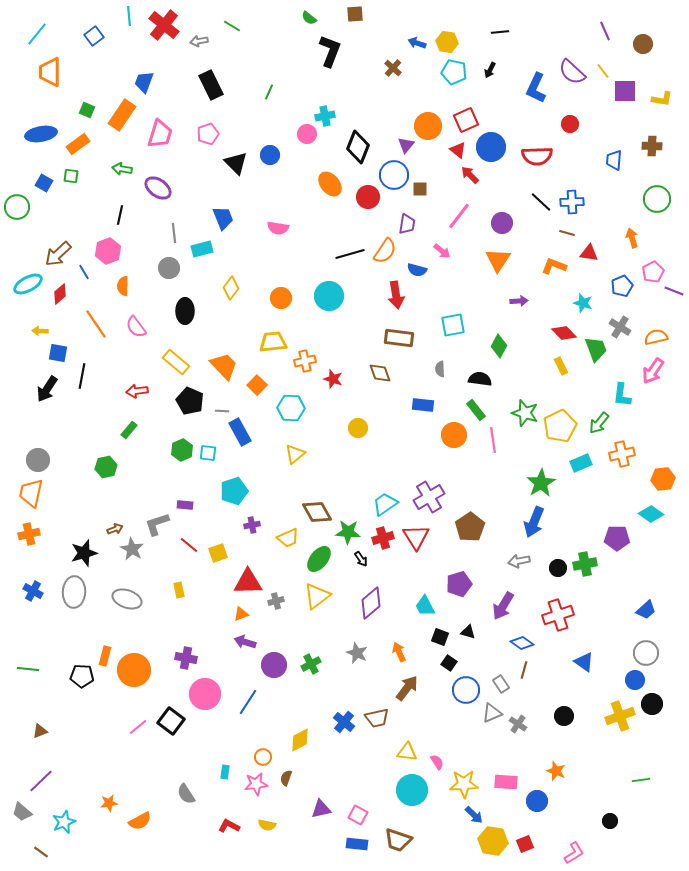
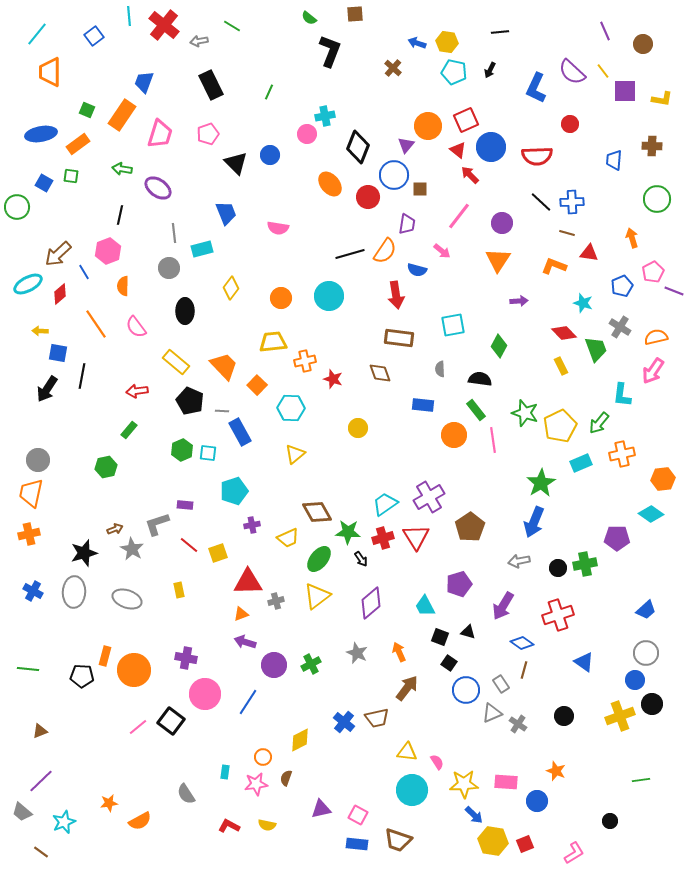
blue trapezoid at (223, 218): moved 3 px right, 5 px up
